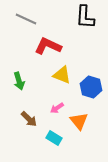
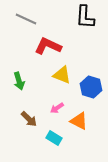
orange triangle: rotated 24 degrees counterclockwise
